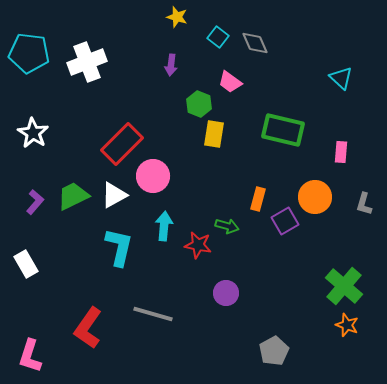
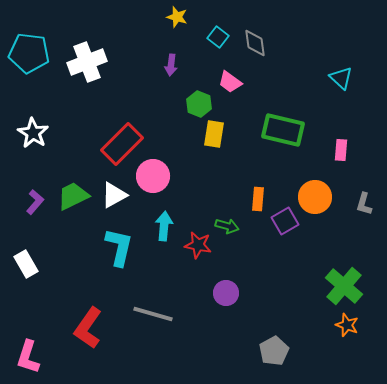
gray diamond: rotated 16 degrees clockwise
pink rectangle: moved 2 px up
orange rectangle: rotated 10 degrees counterclockwise
pink L-shape: moved 2 px left, 1 px down
